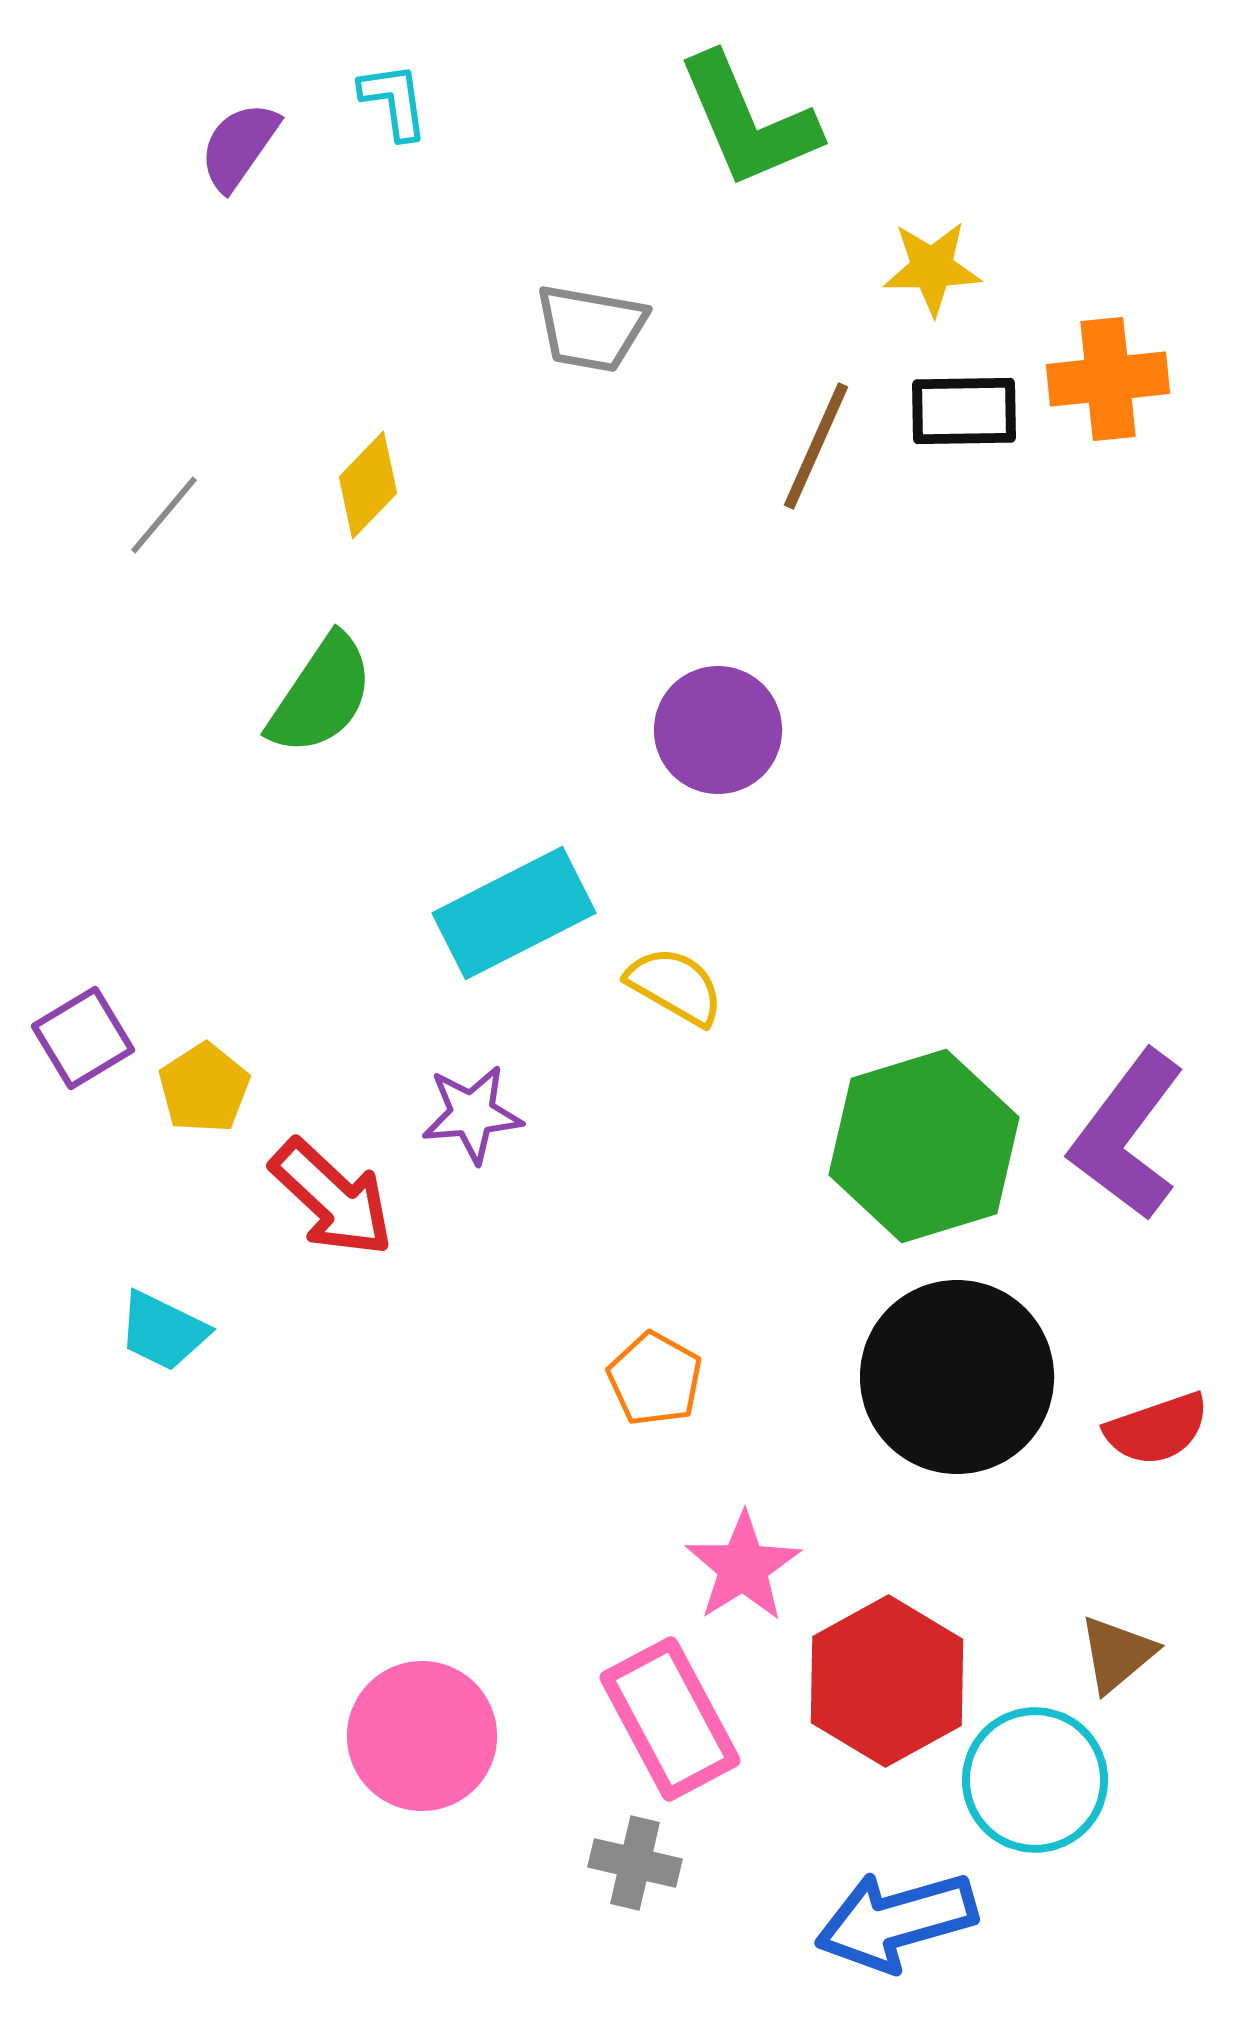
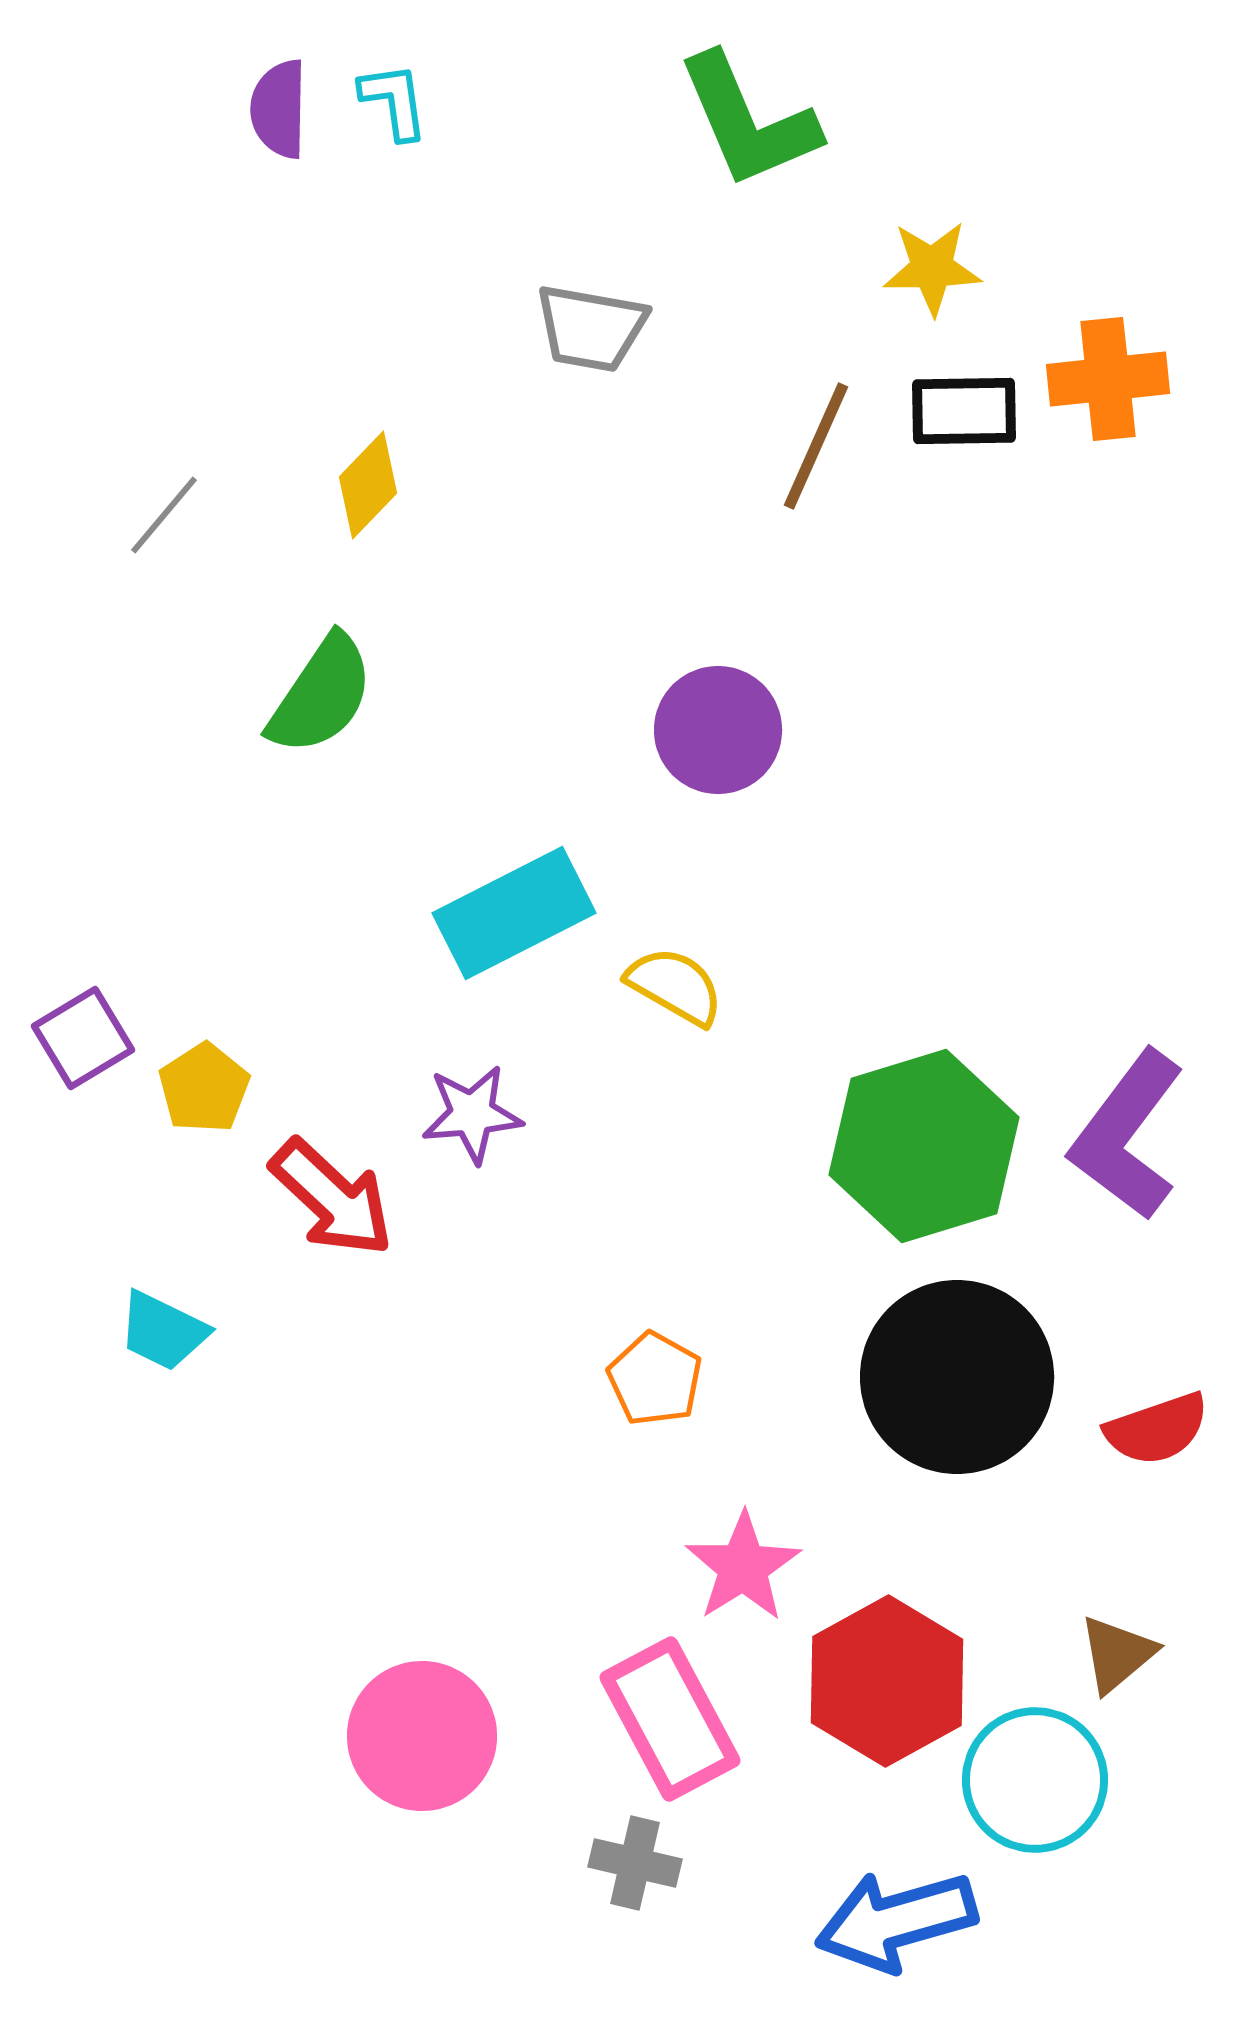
purple semicircle: moved 40 px right, 37 px up; rotated 34 degrees counterclockwise
